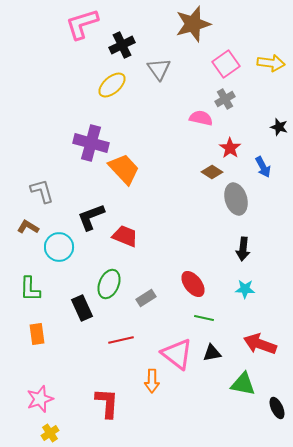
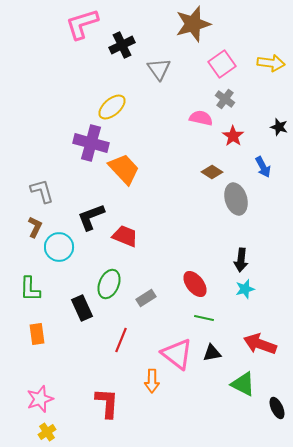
pink square: moved 4 px left
yellow ellipse: moved 22 px down
gray cross: rotated 24 degrees counterclockwise
red star: moved 3 px right, 12 px up
brown L-shape: moved 7 px right; rotated 85 degrees clockwise
black arrow: moved 2 px left, 11 px down
red ellipse: moved 2 px right
cyan star: rotated 18 degrees counterclockwise
red line: rotated 55 degrees counterclockwise
green triangle: rotated 16 degrees clockwise
yellow cross: moved 3 px left, 1 px up
